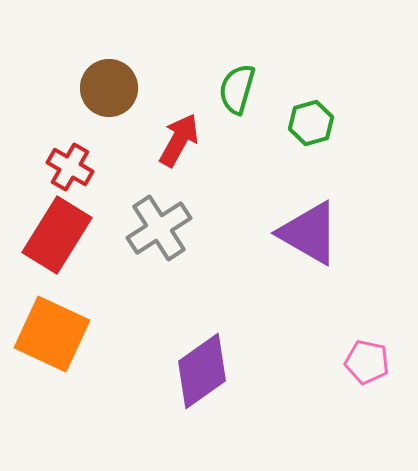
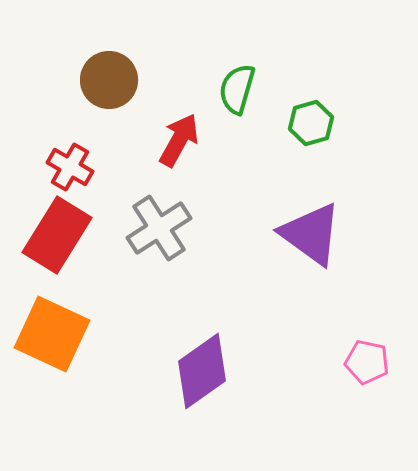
brown circle: moved 8 px up
purple triangle: moved 2 px right, 1 px down; rotated 6 degrees clockwise
